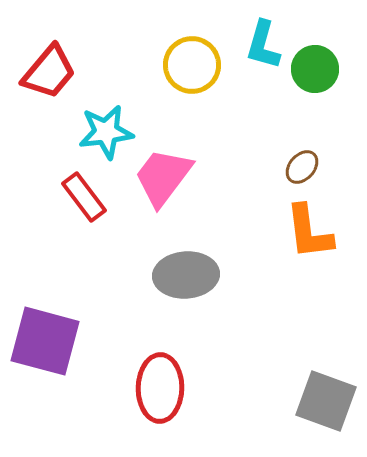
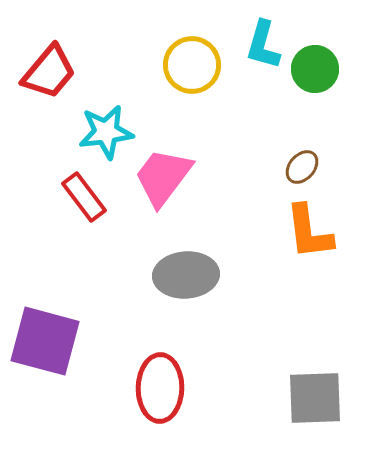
gray square: moved 11 px left, 3 px up; rotated 22 degrees counterclockwise
